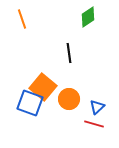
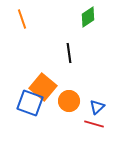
orange circle: moved 2 px down
